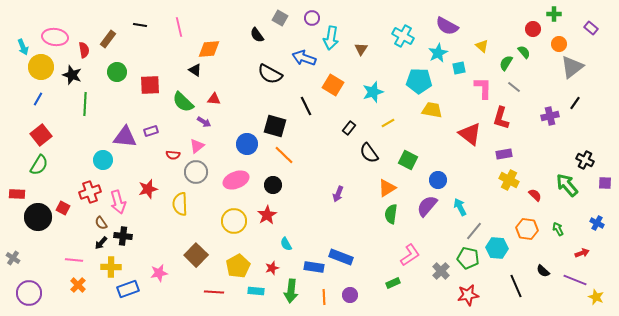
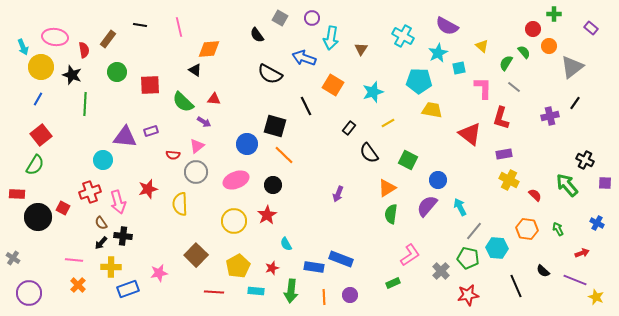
orange circle at (559, 44): moved 10 px left, 2 px down
green semicircle at (39, 165): moved 4 px left
blue rectangle at (341, 257): moved 2 px down
